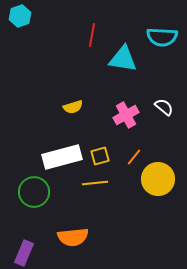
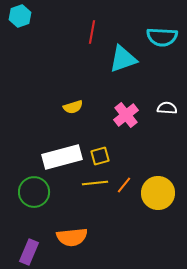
red line: moved 3 px up
cyan triangle: rotated 28 degrees counterclockwise
white semicircle: moved 3 px right, 1 px down; rotated 36 degrees counterclockwise
pink cross: rotated 10 degrees counterclockwise
orange line: moved 10 px left, 28 px down
yellow circle: moved 14 px down
orange semicircle: moved 1 px left
purple rectangle: moved 5 px right, 1 px up
